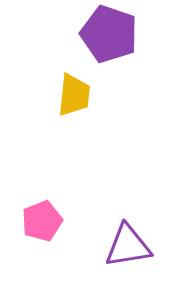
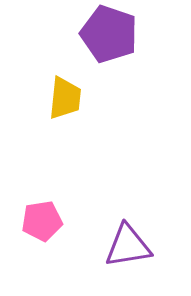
yellow trapezoid: moved 9 px left, 3 px down
pink pentagon: rotated 12 degrees clockwise
